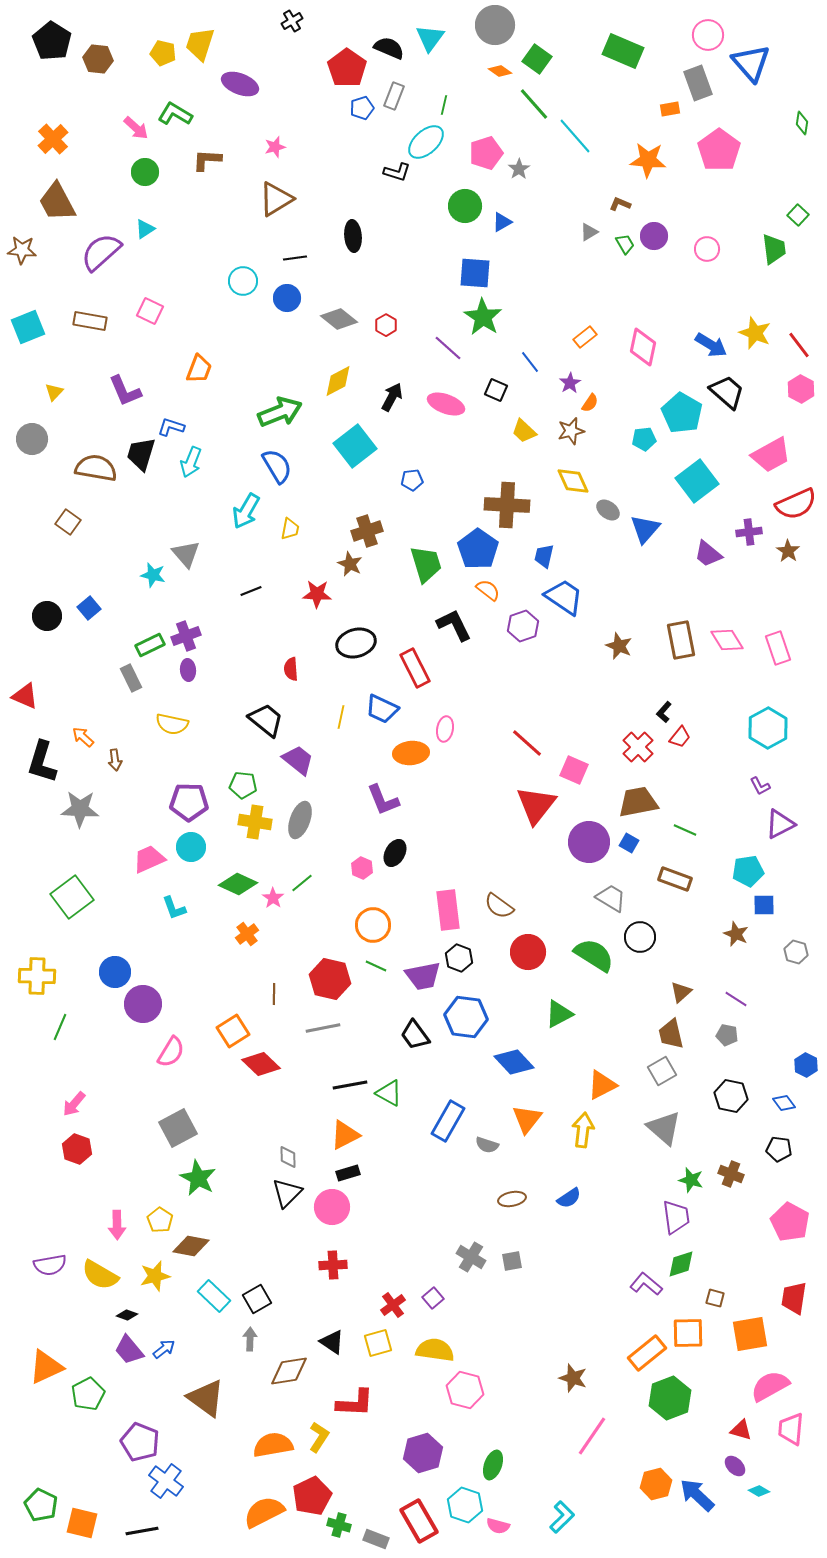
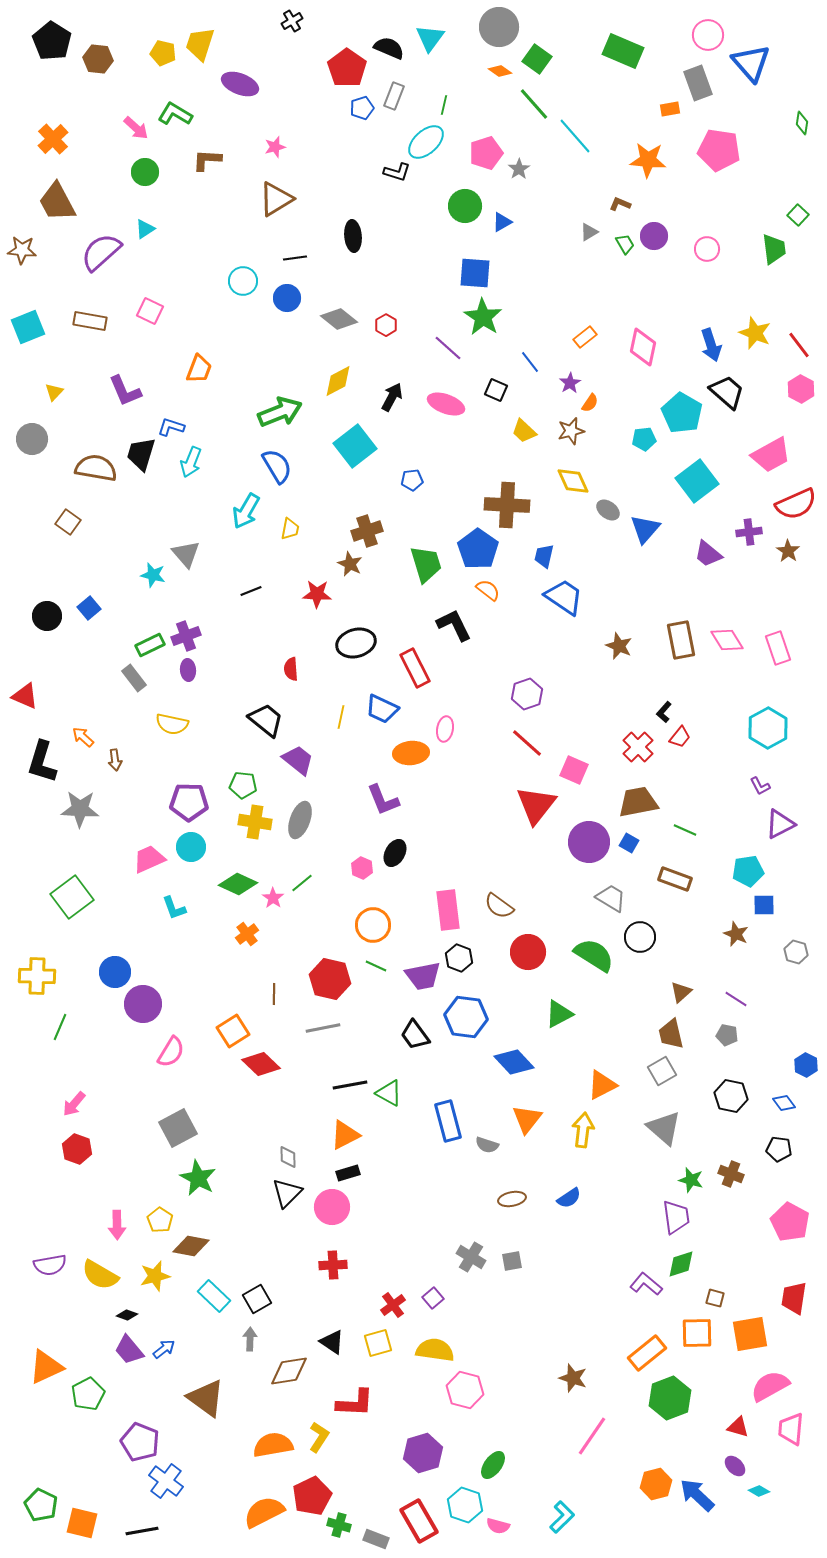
gray circle at (495, 25): moved 4 px right, 2 px down
pink pentagon at (719, 150): rotated 27 degrees counterclockwise
blue arrow at (711, 345): rotated 40 degrees clockwise
purple hexagon at (523, 626): moved 4 px right, 68 px down
gray rectangle at (131, 678): moved 3 px right; rotated 12 degrees counterclockwise
blue rectangle at (448, 1121): rotated 45 degrees counterclockwise
orange square at (688, 1333): moved 9 px right
red triangle at (741, 1430): moved 3 px left, 3 px up
green ellipse at (493, 1465): rotated 16 degrees clockwise
